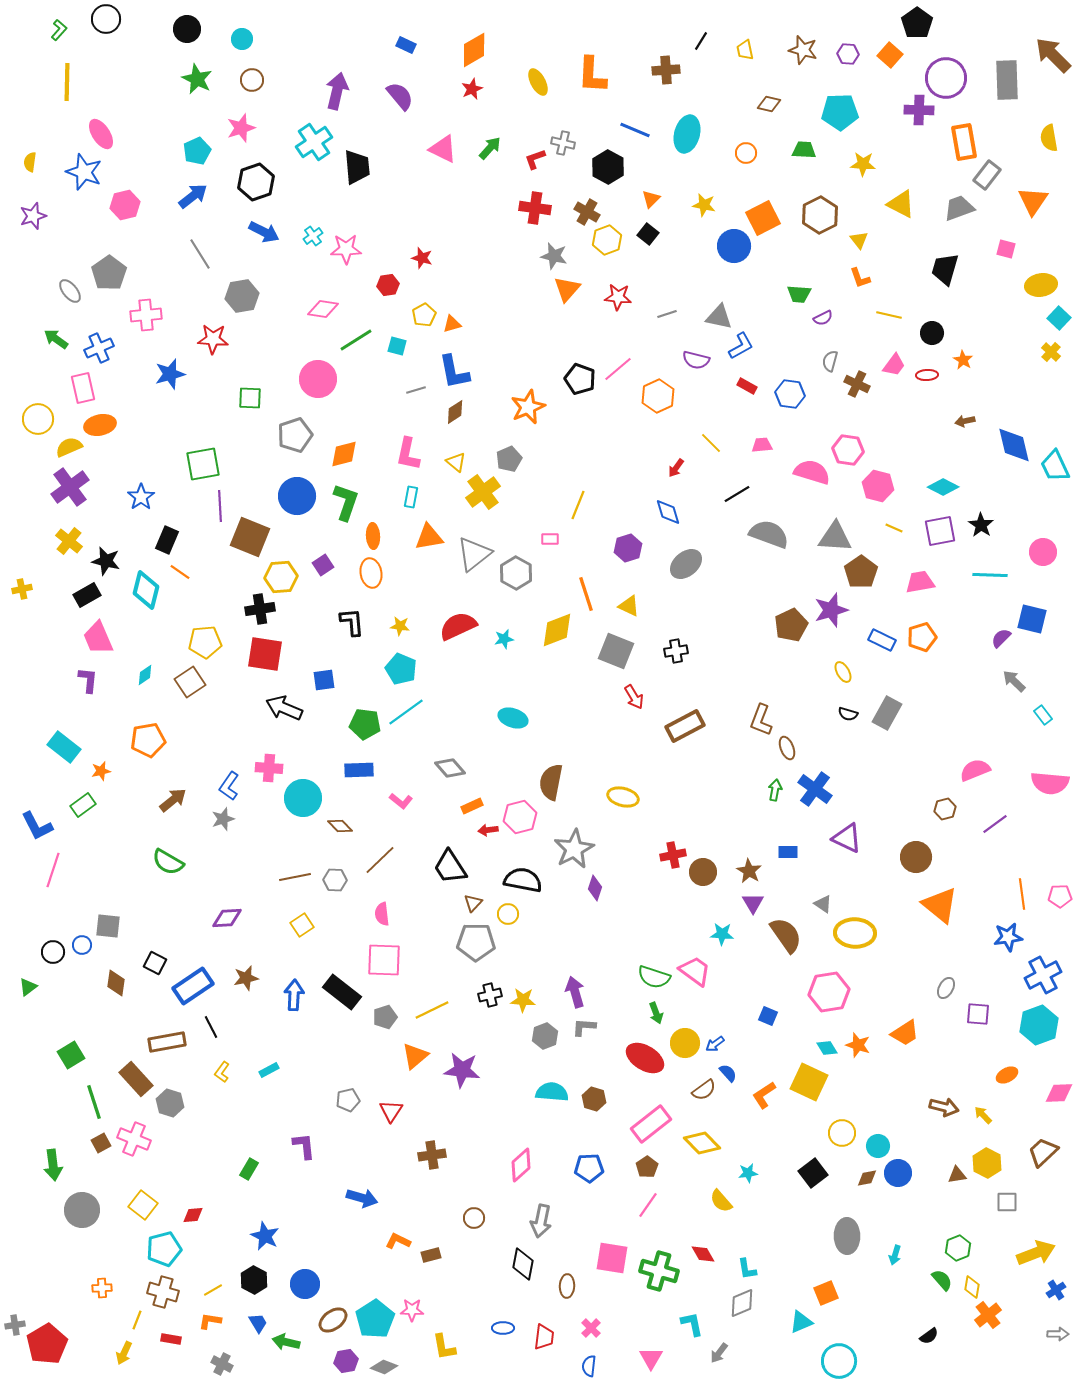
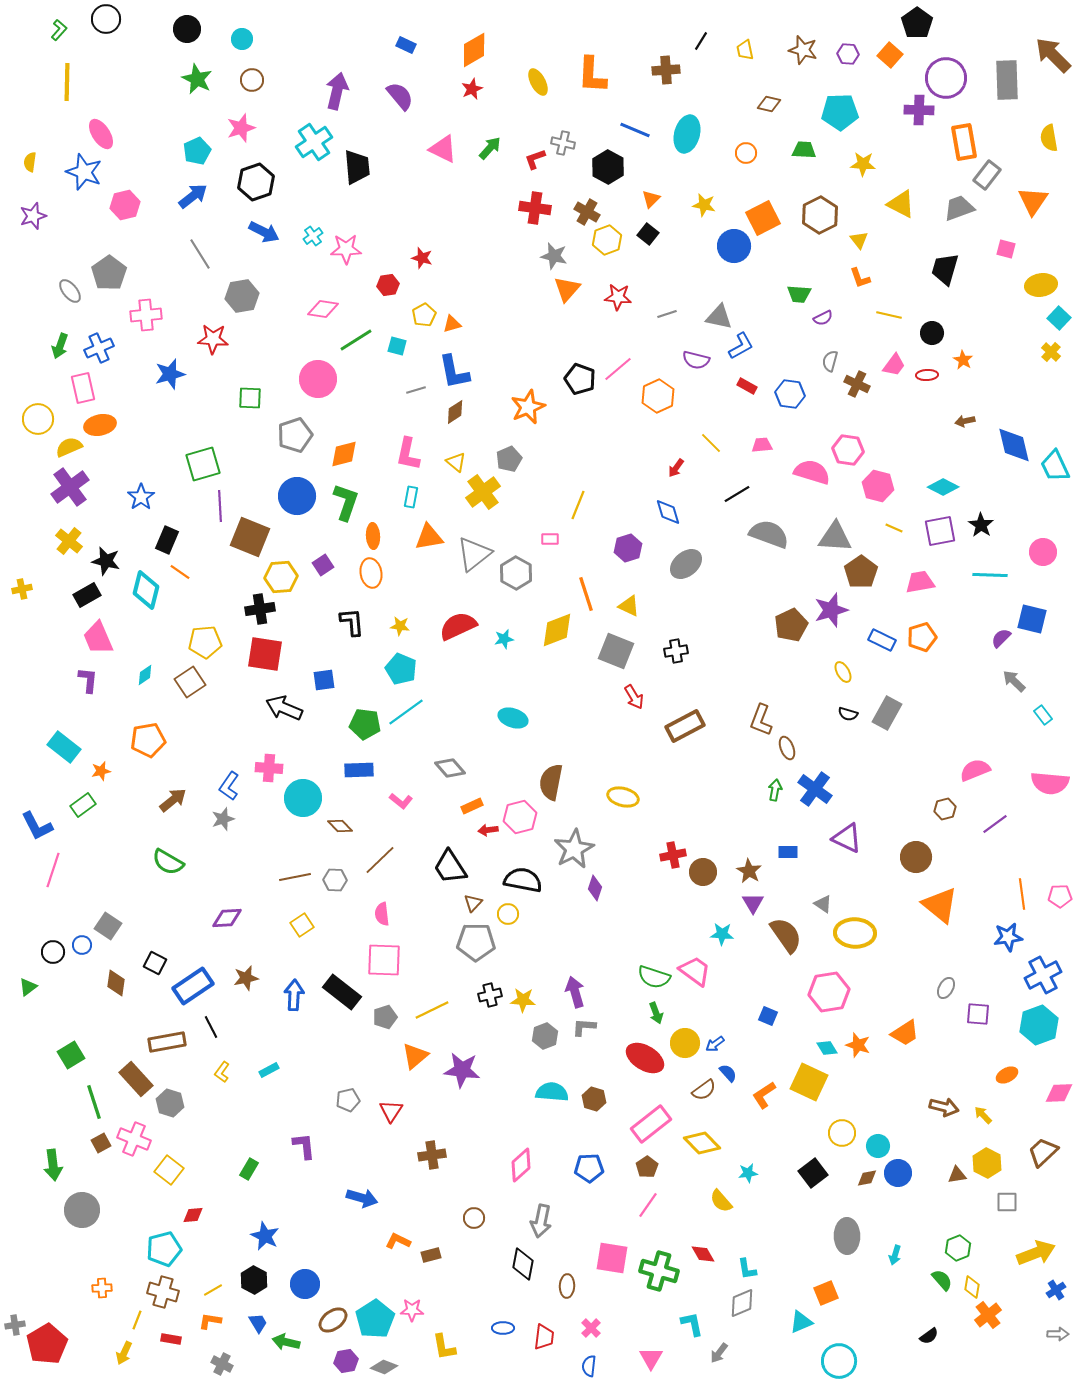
green arrow at (56, 339): moved 4 px right, 7 px down; rotated 105 degrees counterclockwise
green square at (203, 464): rotated 6 degrees counterclockwise
gray square at (108, 926): rotated 28 degrees clockwise
yellow square at (143, 1205): moved 26 px right, 35 px up
